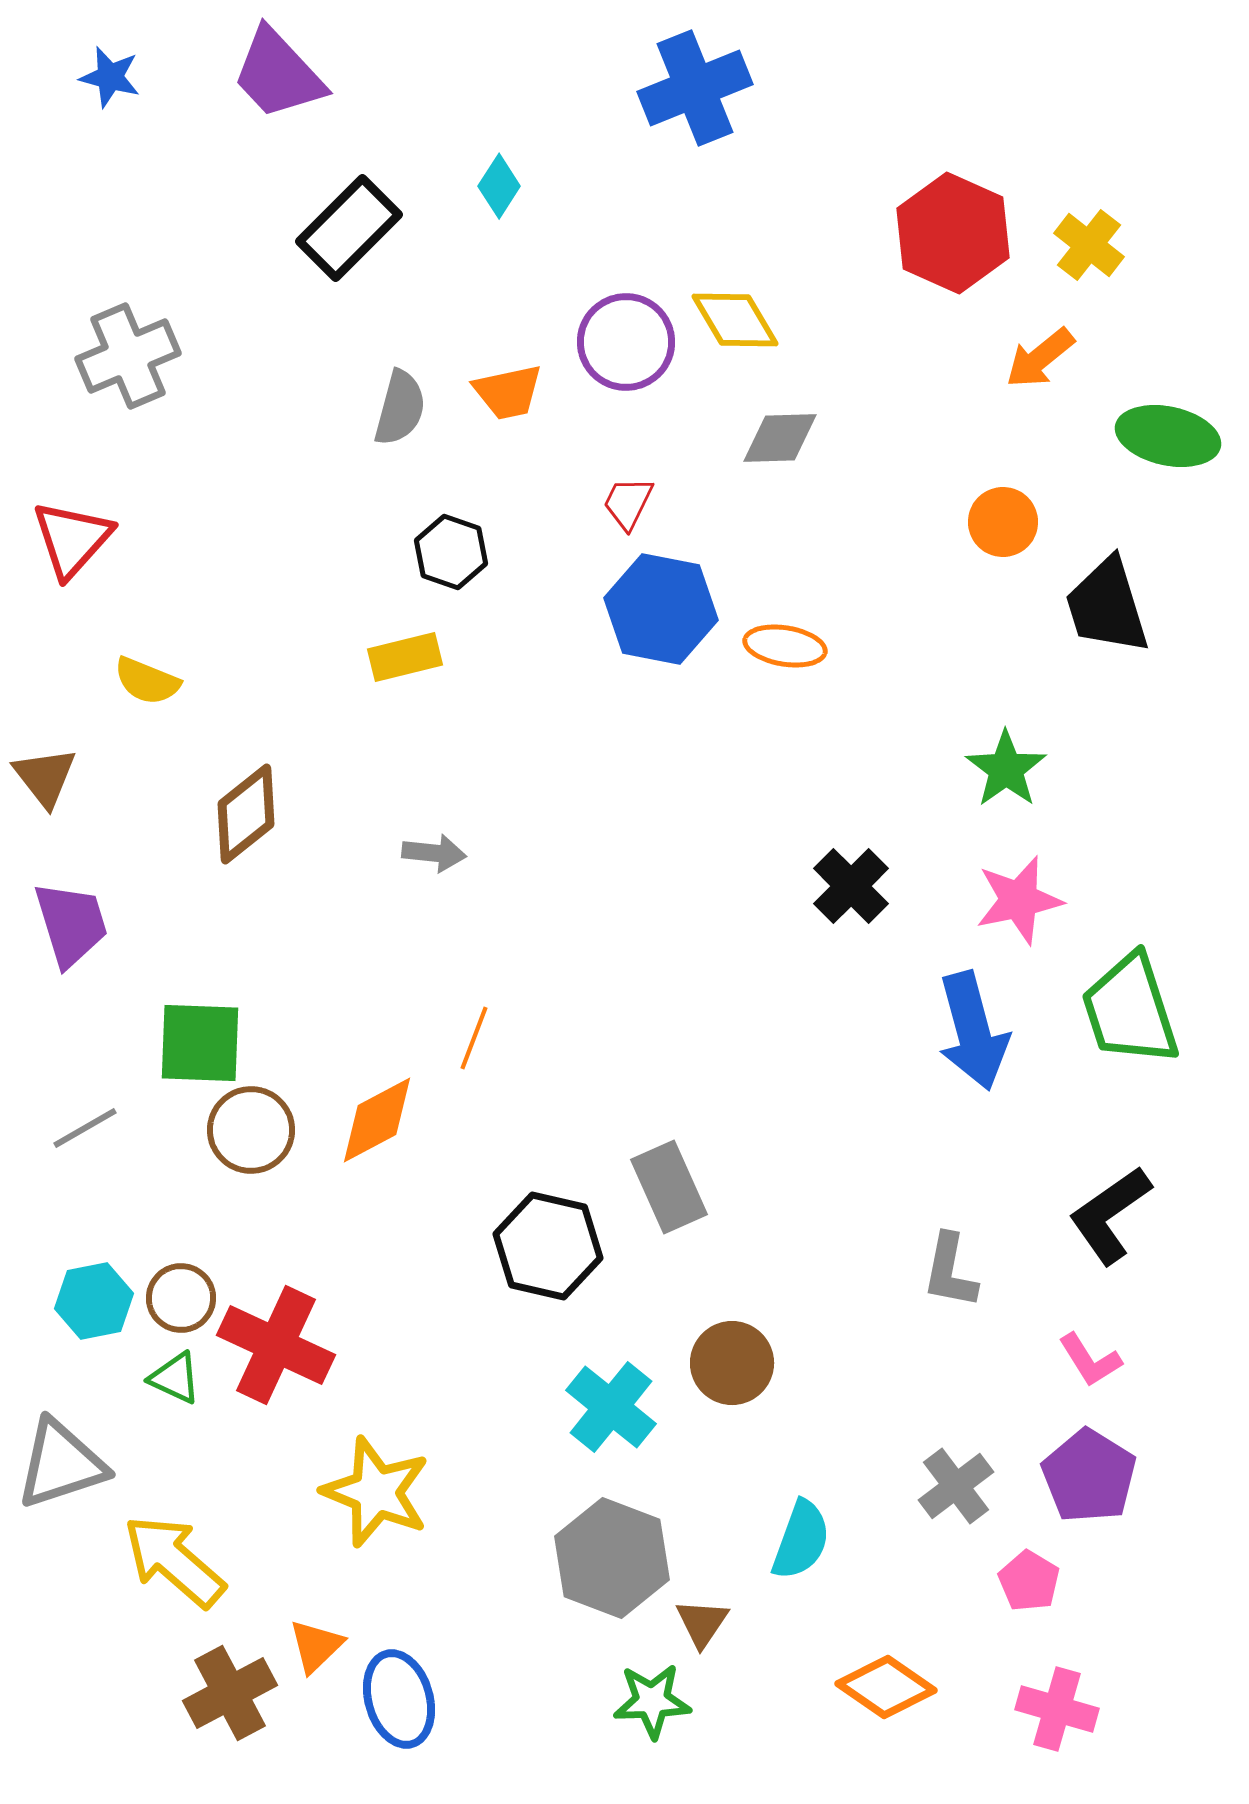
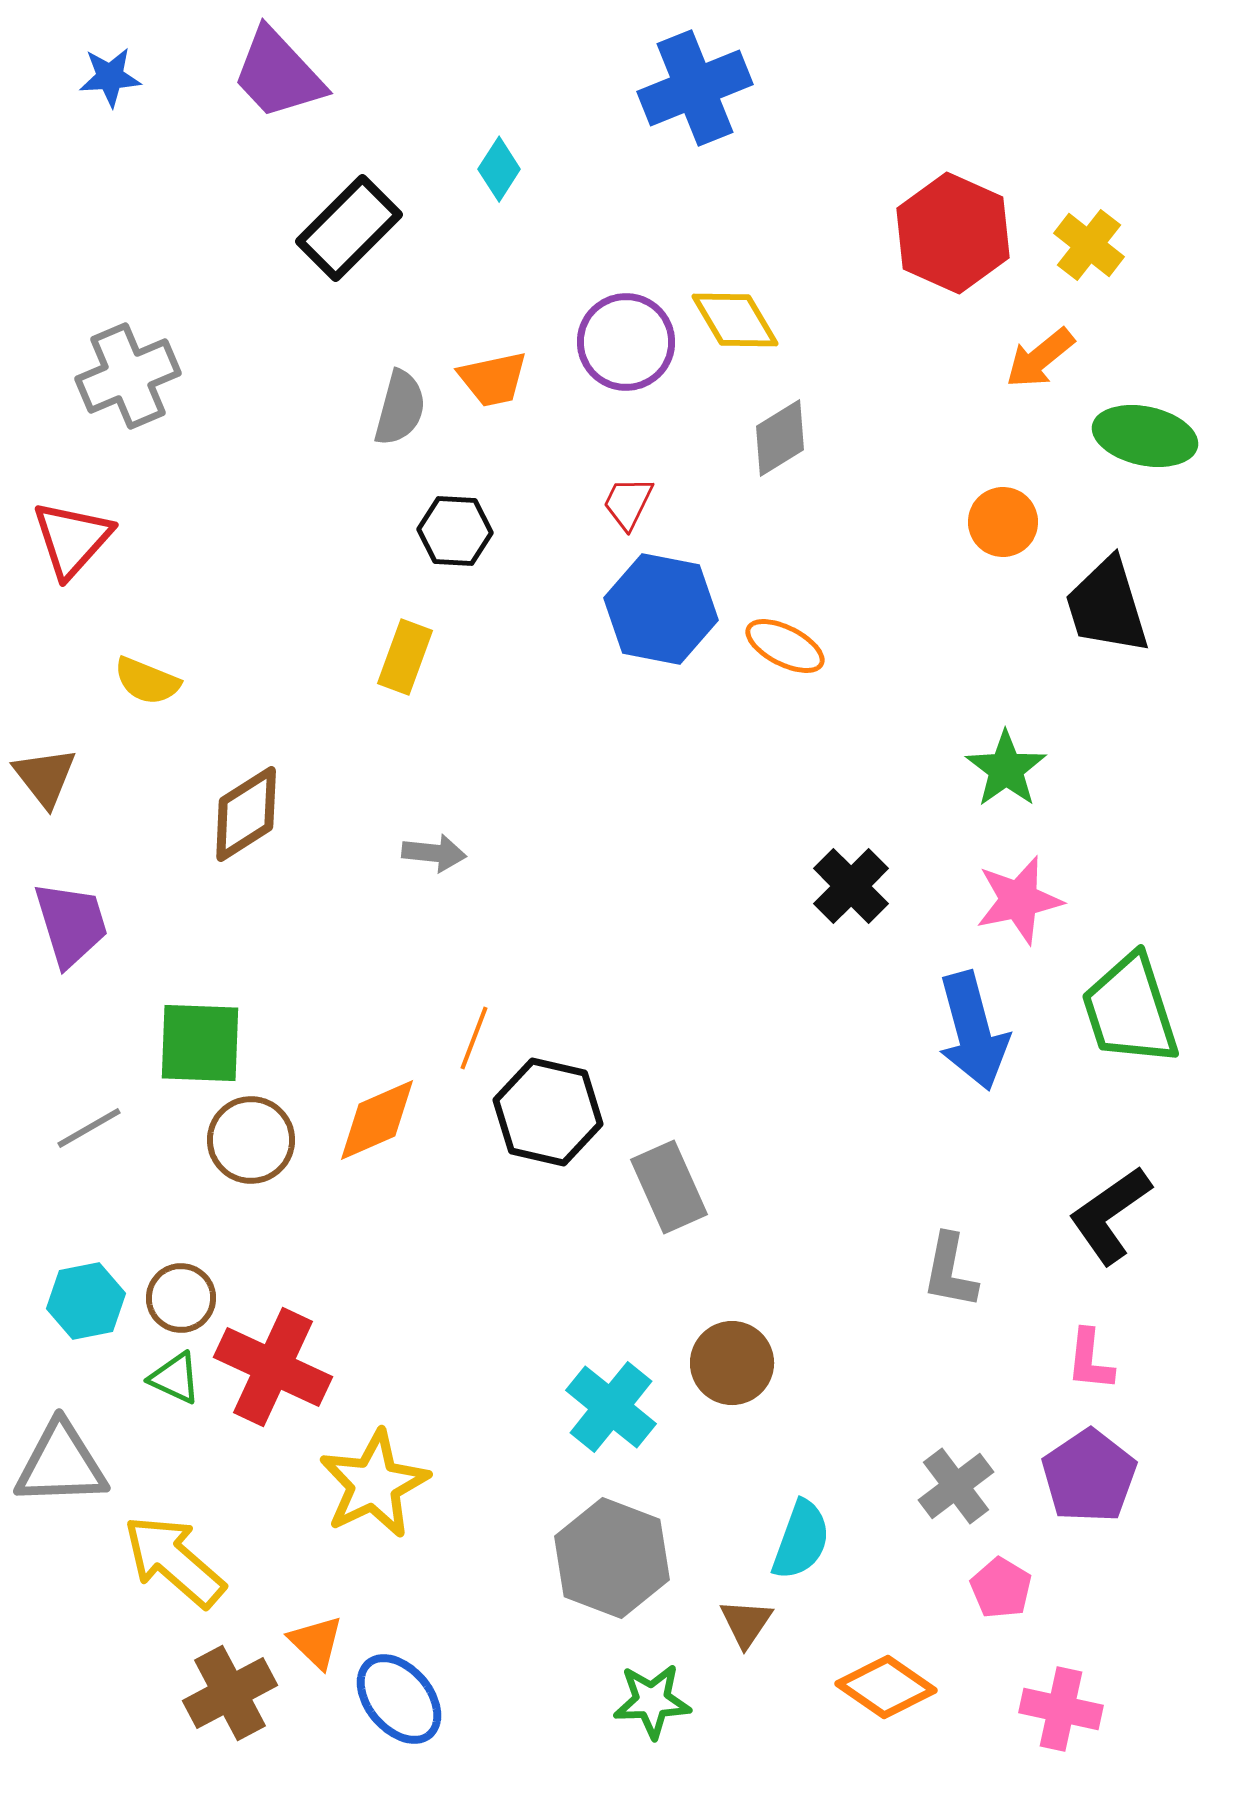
blue star at (110, 77): rotated 18 degrees counterclockwise
cyan diamond at (499, 186): moved 17 px up
gray cross at (128, 356): moved 20 px down
orange trapezoid at (508, 392): moved 15 px left, 13 px up
green ellipse at (1168, 436): moved 23 px left
gray diamond at (780, 438): rotated 30 degrees counterclockwise
black hexagon at (451, 552): moved 4 px right, 21 px up; rotated 16 degrees counterclockwise
orange ellipse at (785, 646): rotated 18 degrees clockwise
yellow rectangle at (405, 657): rotated 56 degrees counterclockwise
brown diamond at (246, 814): rotated 6 degrees clockwise
orange diamond at (377, 1120): rotated 4 degrees clockwise
gray line at (85, 1128): moved 4 px right
brown circle at (251, 1130): moved 10 px down
black hexagon at (548, 1246): moved 134 px up
cyan hexagon at (94, 1301): moved 8 px left
red cross at (276, 1345): moved 3 px left, 22 px down
pink L-shape at (1090, 1360): rotated 38 degrees clockwise
gray triangle at (61, 1464): rotated 16 degrees clockwise
purple pentagon at (1089, 1476): rotated 6 degrees clockwise
yellow star at (376, 1492): moved 2 px left, 8 px up; rotated 24 degrees clockwise
pink pentagon at (1029, 1581): moved 28 px left, 7 px down
brown triangle at (702, 1623): moved 44 px right
orange triangle at (316, 1646): moved 4 px up; rotated 32 degrees counterclockwise
blue ellipse at (399, 1699): rotated 24 degrees counterclockwise
pink cross at (1057, 1709): moved 4 px right; rotated 4 degrees counterclockwise
